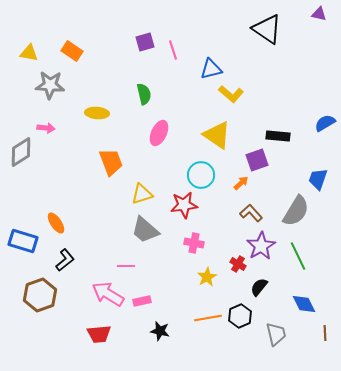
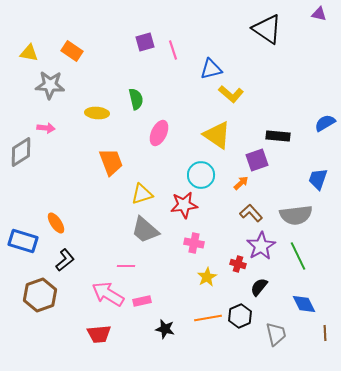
green semicircle at (144, 94): moved 8 px left, 5 px down
gray semicircle at (296, 211): moved 4 px down; rotated 52 degrees clockwise
red cross at (238, 264): rotated 14 degrees counterclockwise
black star at (160, 331): moved 5 px right, 2 px up
